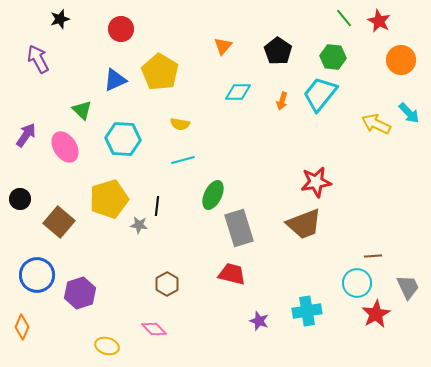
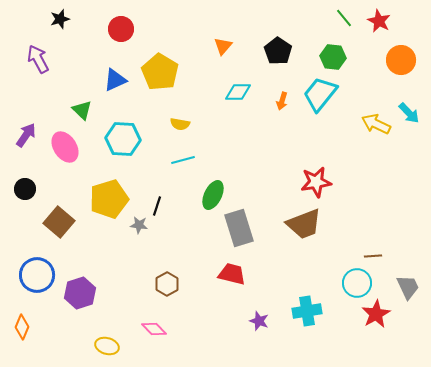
black circle at (20, 199): moved 5 px right, 10 px up
black line at (157, 206): rotated 12 degrees clockwise
